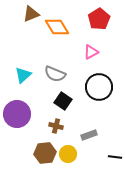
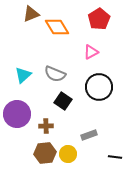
brown cross: moved 10 px left; rotated 16 degrees counterclockwise
